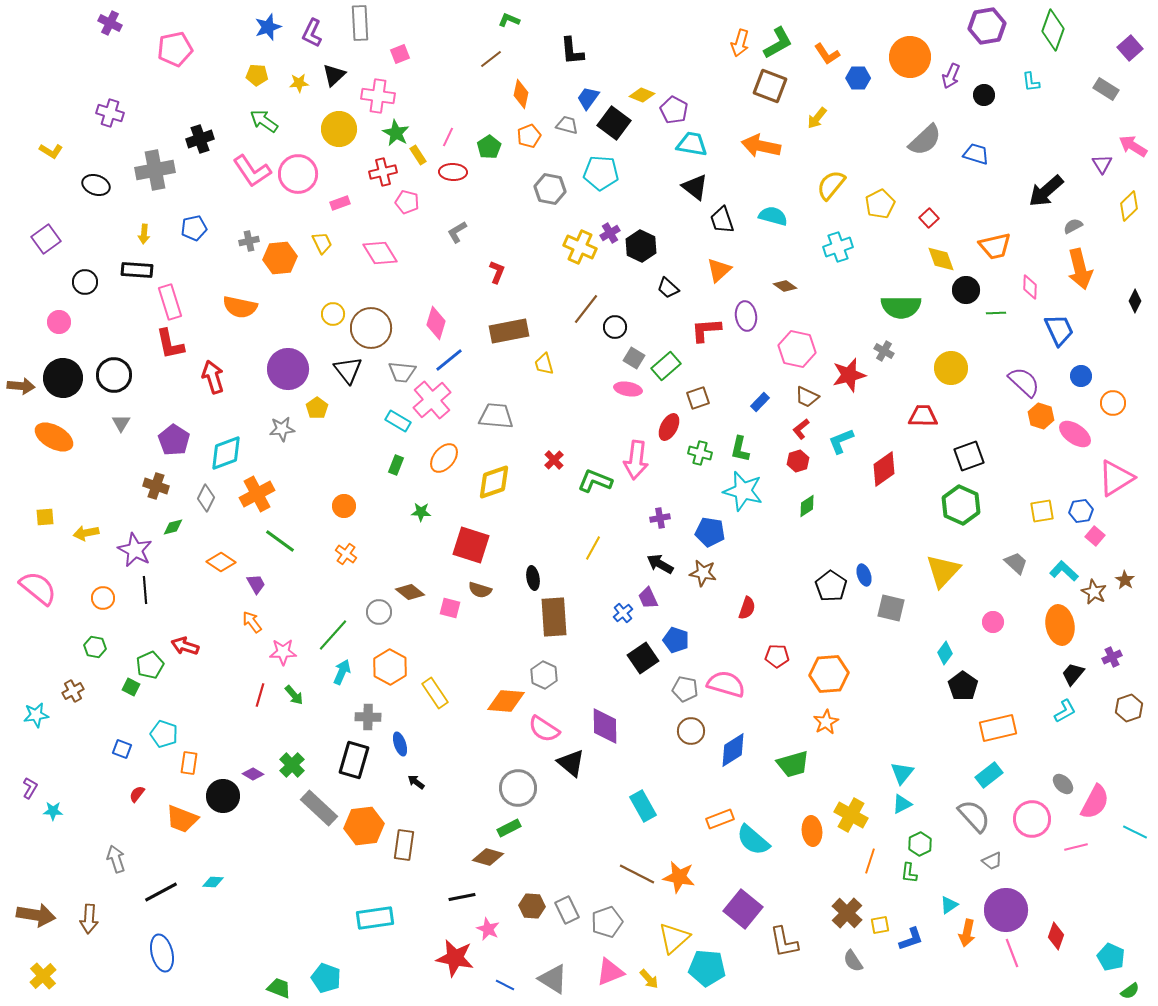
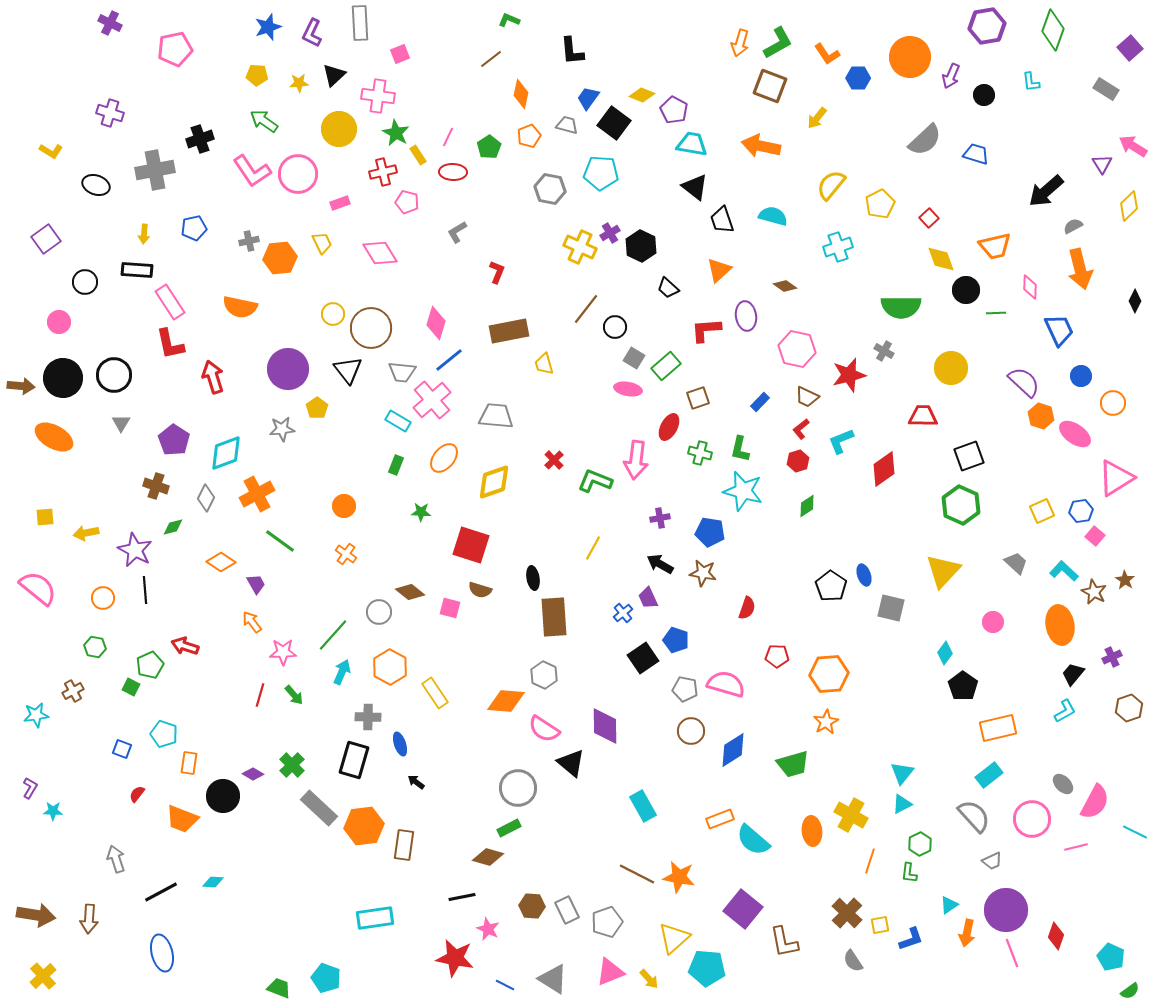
pink rectangle at (170, 302): rotated 16 degrees counterclockwise
yellow square at (1042, 511): rotated 15 degrees counterclockwise
